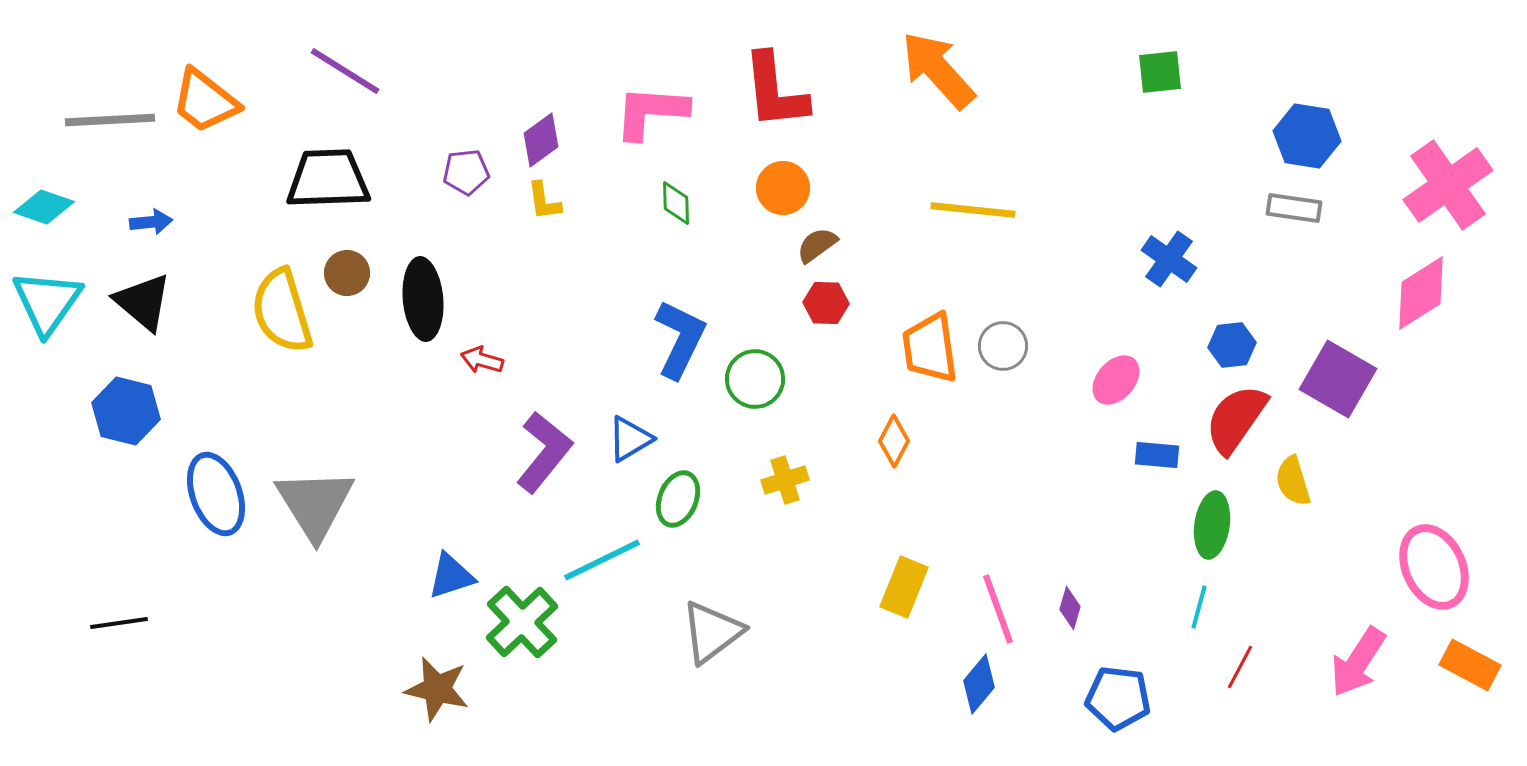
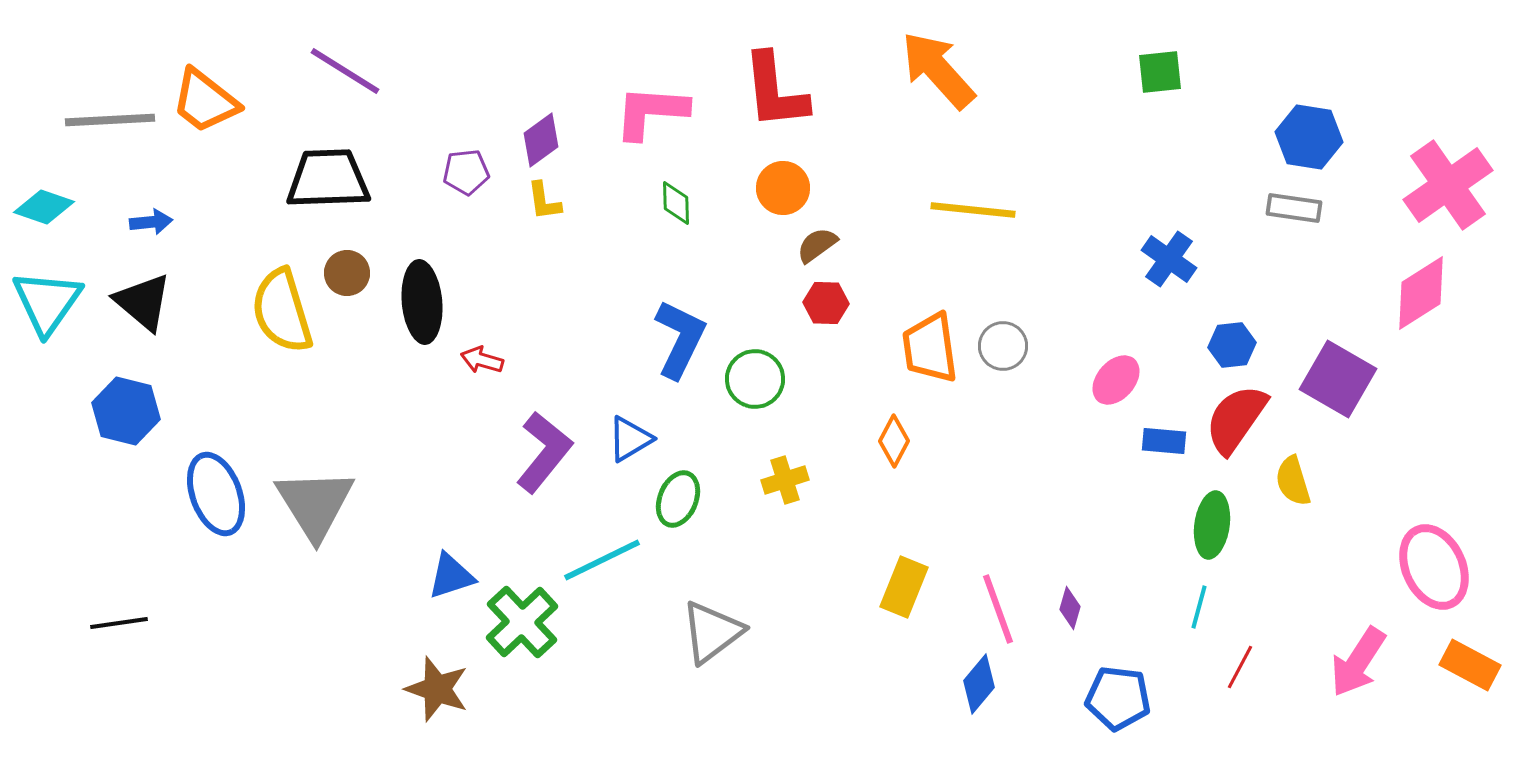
blue hexagon at (1307, 136): moved 2 px right, 1 px down
black ellipse at (423, 299): moved 1 px left, 3 px down
blue rectangle at (1157, 455): moved 7 px right, 14 px up
brown star at (437, 689): rotated 6 degrees clockwise
